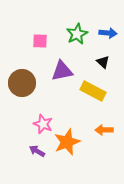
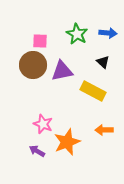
green star: rotated 15 degrees counterclockwise
brown circle: moved 11 px right, 18 px up
